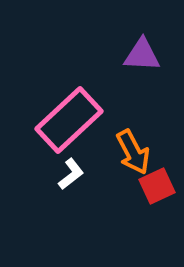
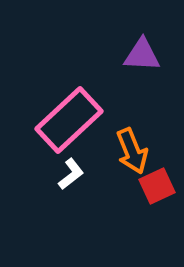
orange arrow: moved 1 px left, 1 px up; rotated 6 degrees clockwise
